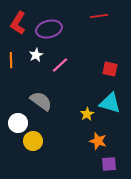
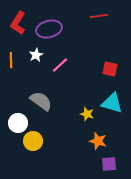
cyan triangle: moved 2 px right
yellow star: rotated 24 degrees counterclockwise
